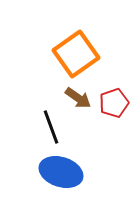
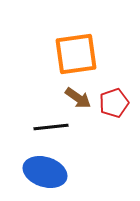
orange square: rotated 27 degrees clockwise
black line: rotated 76 degrees counterclockwise
blue ellipse: moved 16 px left
